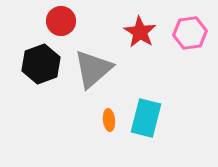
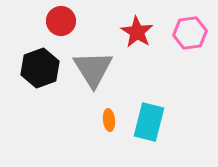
red star: moved 3 px left
black hexagon: moved 1 px left, 4 px down
gray triangle: rotated 21 degrees counterclockwise
cyan rectangle: moved 3 px right, 4 px down
